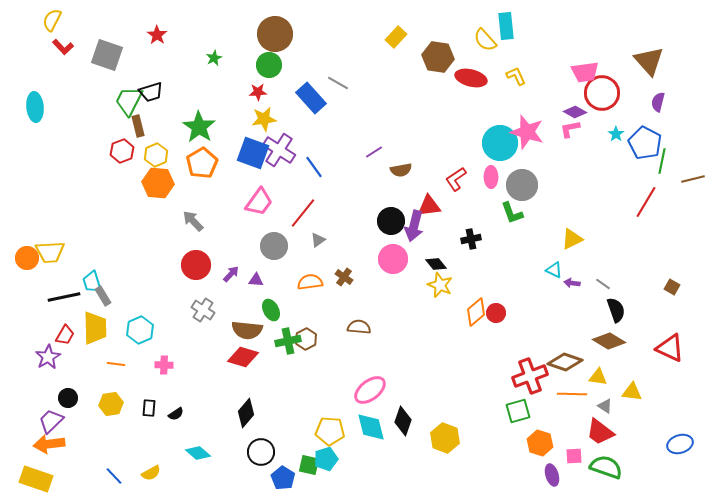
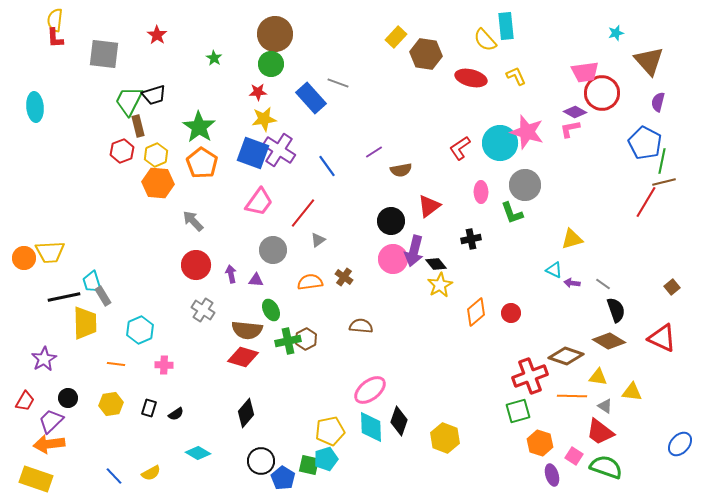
yellow semicircle at (52, 20): moved 3 px right; rotated 20 degrees counterclockwise
red L-shape at (63, 47): moved 8 px left, 9 px up; rotated 40 degrees clockwise
gray square at (107, 55): moved 3 px left, 1 px up; rotated 12 degrees counterclockwise
brown hexagon at (438, 57): moved 12 px left, 3 px up
green star at (214, 58): rotated 14 degrees counterclockwise
green circle at (269, 65): moved 2 px right, 1 px up
gray line at (338, 83): rotated 10 degrees counterclockwise
black trapezoid at (151, 92): moved 3 px right, 3 px down
cyan star at (616, 134): moved 101 px up; rotated 21 degrees clockwise
orange pentagon at (202, 163): rotated 8 degrees counterclockwise
blue line at (314, 167): moved 13 px right, 1 px up
pink ellipse at (491, 177): moved 10 px left, 15 px down
red L-shape at (456, 179): moved 4 px right, 31 px up
brown line at (693, 179): moved 29 px left, 3 px down
gray circle at (522, 185): moved 3 px right
red triangle at (429, 206): rotated 30 degrees counterclockwise
purple arrow at (414, 226): moved 25 px down
yellow triangle at (572, 239): rotated 10 degrees clockwise
gray circle at (274, 246): moved 1 px left, 4 px down
orange circle at (27, 258): moved 3 px left
purple arrow at (231, 274): rotated 54 degrees counterclockwise
yellow star at (440, 285): rotated 20 degrees clockwise
brown square at (672, 287): rotated 21 degrees clockwise
red circle at (496, 313): moved 15 px right
brown semicircle at (359, 327): moved 2 px right, 1 px up
yellow trapezoid at (95, 328): moved 10 px left, 5 px up
red trapezoid at (65, 335): moved 40 px left, 66 px down
red triangle at (670, 348): moved 8 px left, 10 px up
purple star at (48, 357): moved 4 px left, 2 px down
brown diamond at (565, 362): moved 1 px right, 6 px up
orange line at (572, 394): moved 2 px down
black rectangle at (149, 408): rotated 12 degrees clockwise
black diamond at (403, 421): moved 4 px left
cyan diamond at (371, 427): rotated 12 degrees clockwise
yellow pentagon at (330, 431): rotated 16 degrees counterclockwise
blue ellipse at (680, 444): rotated 30 degrees counterclockwise
black circle at (261, 452): moved 9 px down
cyan diamond at (198, 453): rotated 10 degrees counterclockwise
pink square at (574, 456): rotated 36 degrees clockwise
